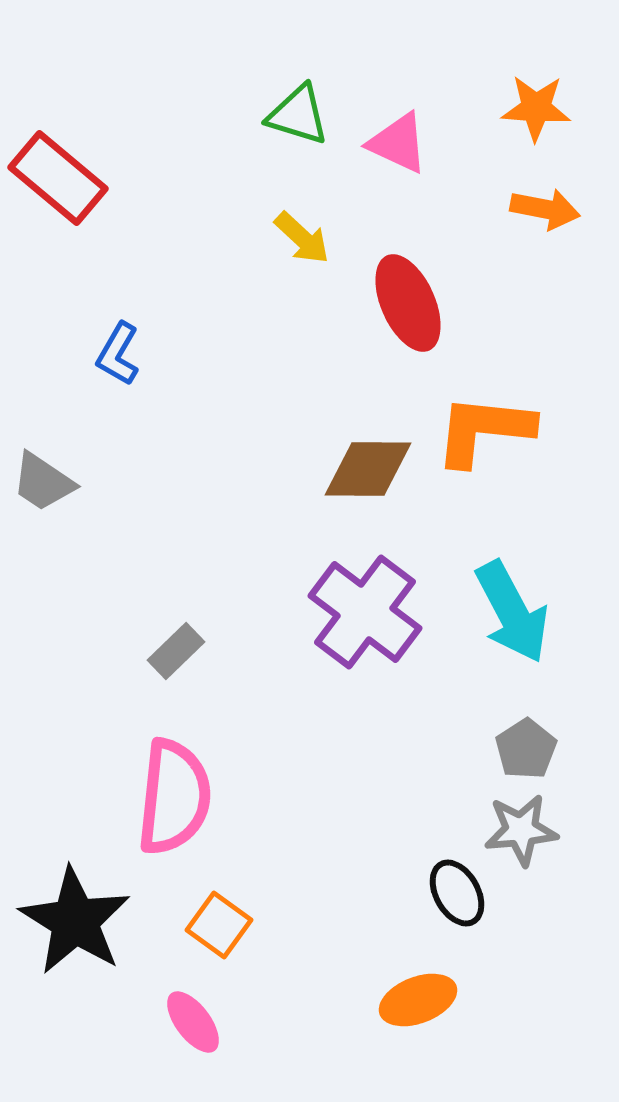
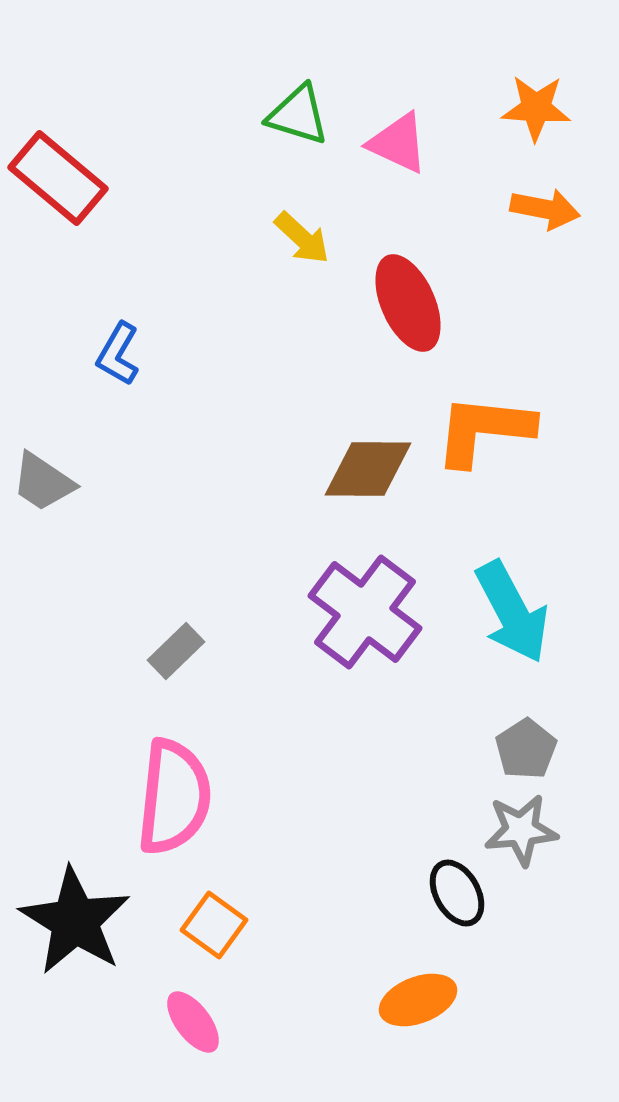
orange square: moved 5 px left
